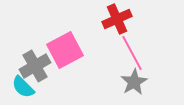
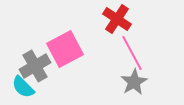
red cross: rotated 32 degrees counterclockwise
pink square: moved 1 px up
